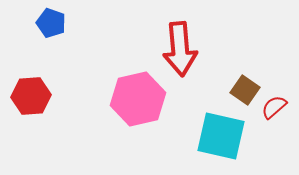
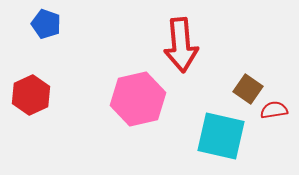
blue pentagon: moved 5 px left, 1 px down
red arrow: moved 1 px right, 4 px up
brown square: moved 3 px right, 1 px up
red hexagon: moved 1 px up; rotated 21 degrees counterclockwise
red semicircle: moved 3 px down; rotated 32 degrees clockwise
